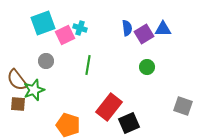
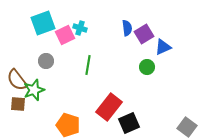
blue triangle: moved 18 px down; rotated 24 degrees counterclockwise
gray square: moved 4 px right, 21 px down; rotated 18 degrees clockwise
